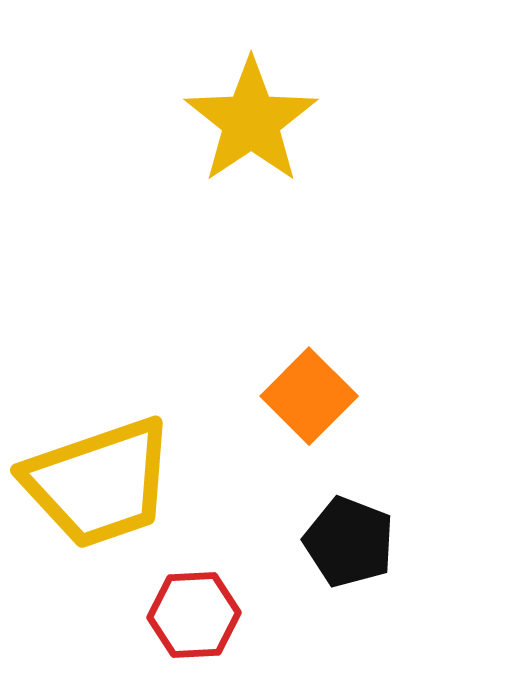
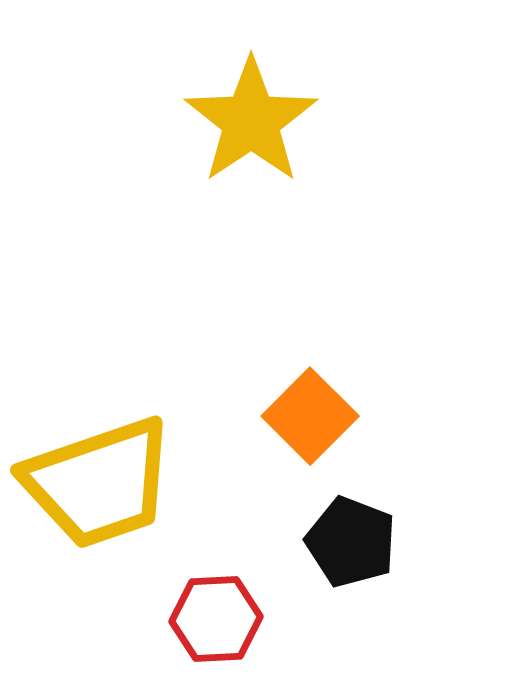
orange square: moved 1 px right, 20 px down
black pentagon: moved 2 px right
red hexagon: moved 22 px right, 4 px down
